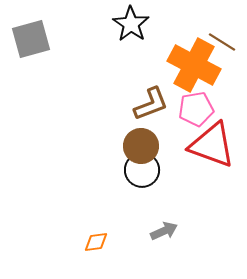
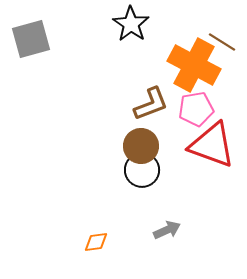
gray arrow: moved 3 px right, 1 px up
